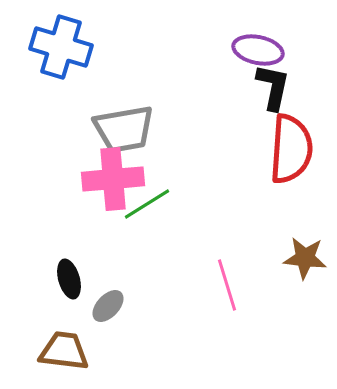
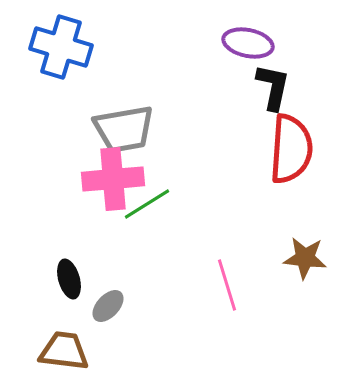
purple ellipse: moved 10 px left, 7 px up
